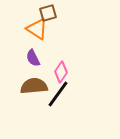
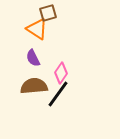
pink diamond: moved 1 px down
